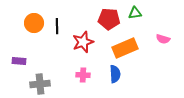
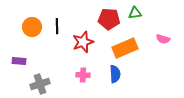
orange circle: moved 2 px left, 4 px down
gray cross: rotated 12 degrees counterclockwise
